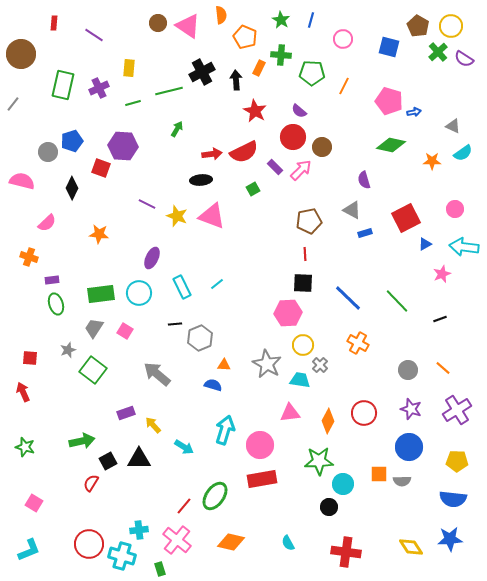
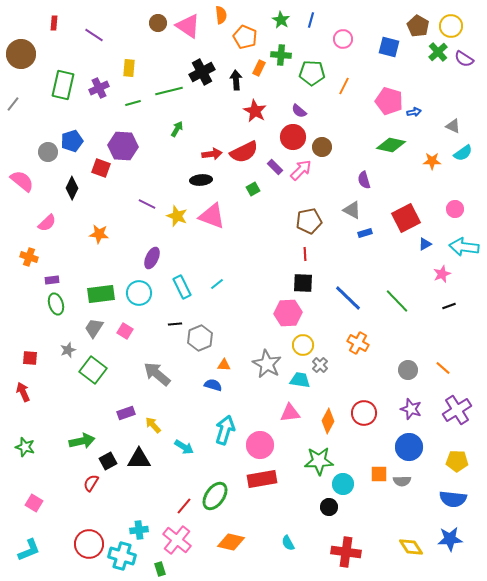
pink semicircle at (22, 181): rotated 25 degrees clockwise
black line at (440, 319): moved 9 px right, 13 px up
